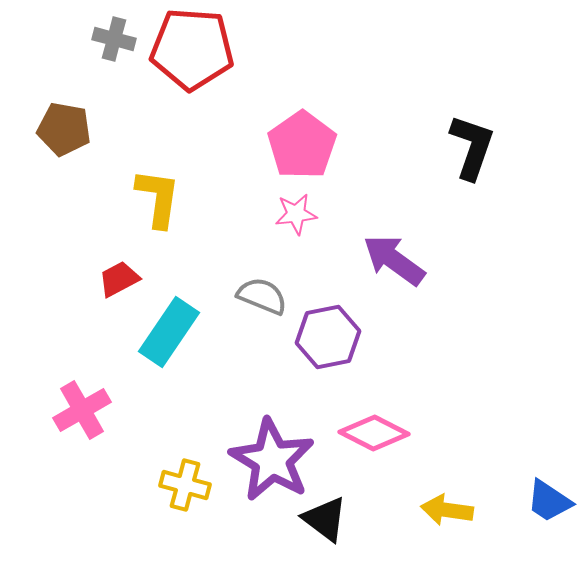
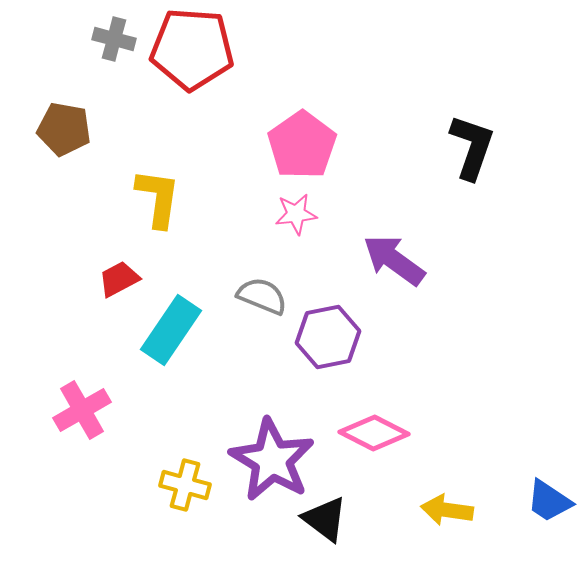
cyan rectangle: moved 2 px right, 2 px up
